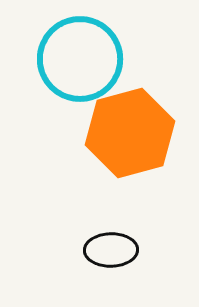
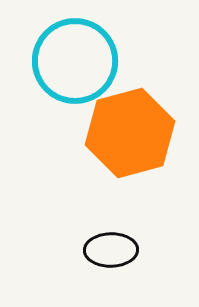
cyan circle: moved 5 px left, 2 px down
